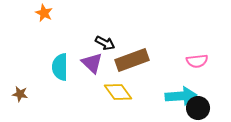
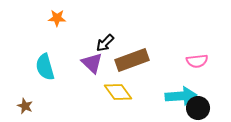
orange star: moved 13 px right, 5 px down; rotated 24 degrees counterclockwise
black arrow: rotated 108 degrees clockwise
cyan semicircle: moved 15 px left; rotated 16 degrees counterclockwise
brown star: moved 5 px right, 12 px down; rotated 14 degrees clockwise
